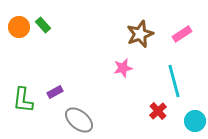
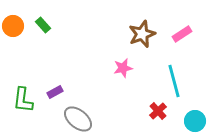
orange circle: moved 6 px left, 1 px up
brown star: moved 2 px right
gray ellipse: moved 1 px left, 1 px up
